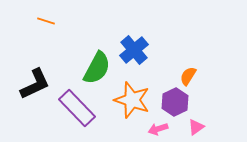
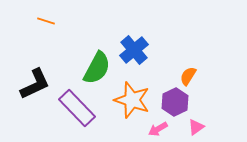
pink arrow: rotated 12 degrees counterclockwise
